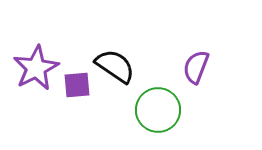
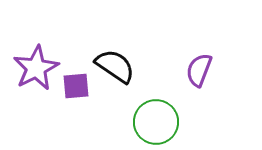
purple semicircle: moved 3 px right, 3 px down
purple square: moved 1 px left, 1 px down
green circle: moved 2 px left, 12 px down
